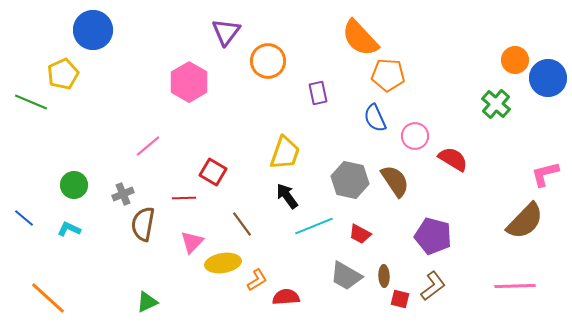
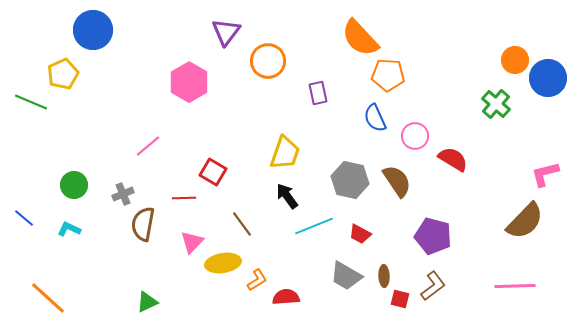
brown semicircle at (395, 181): moved 2 px right
